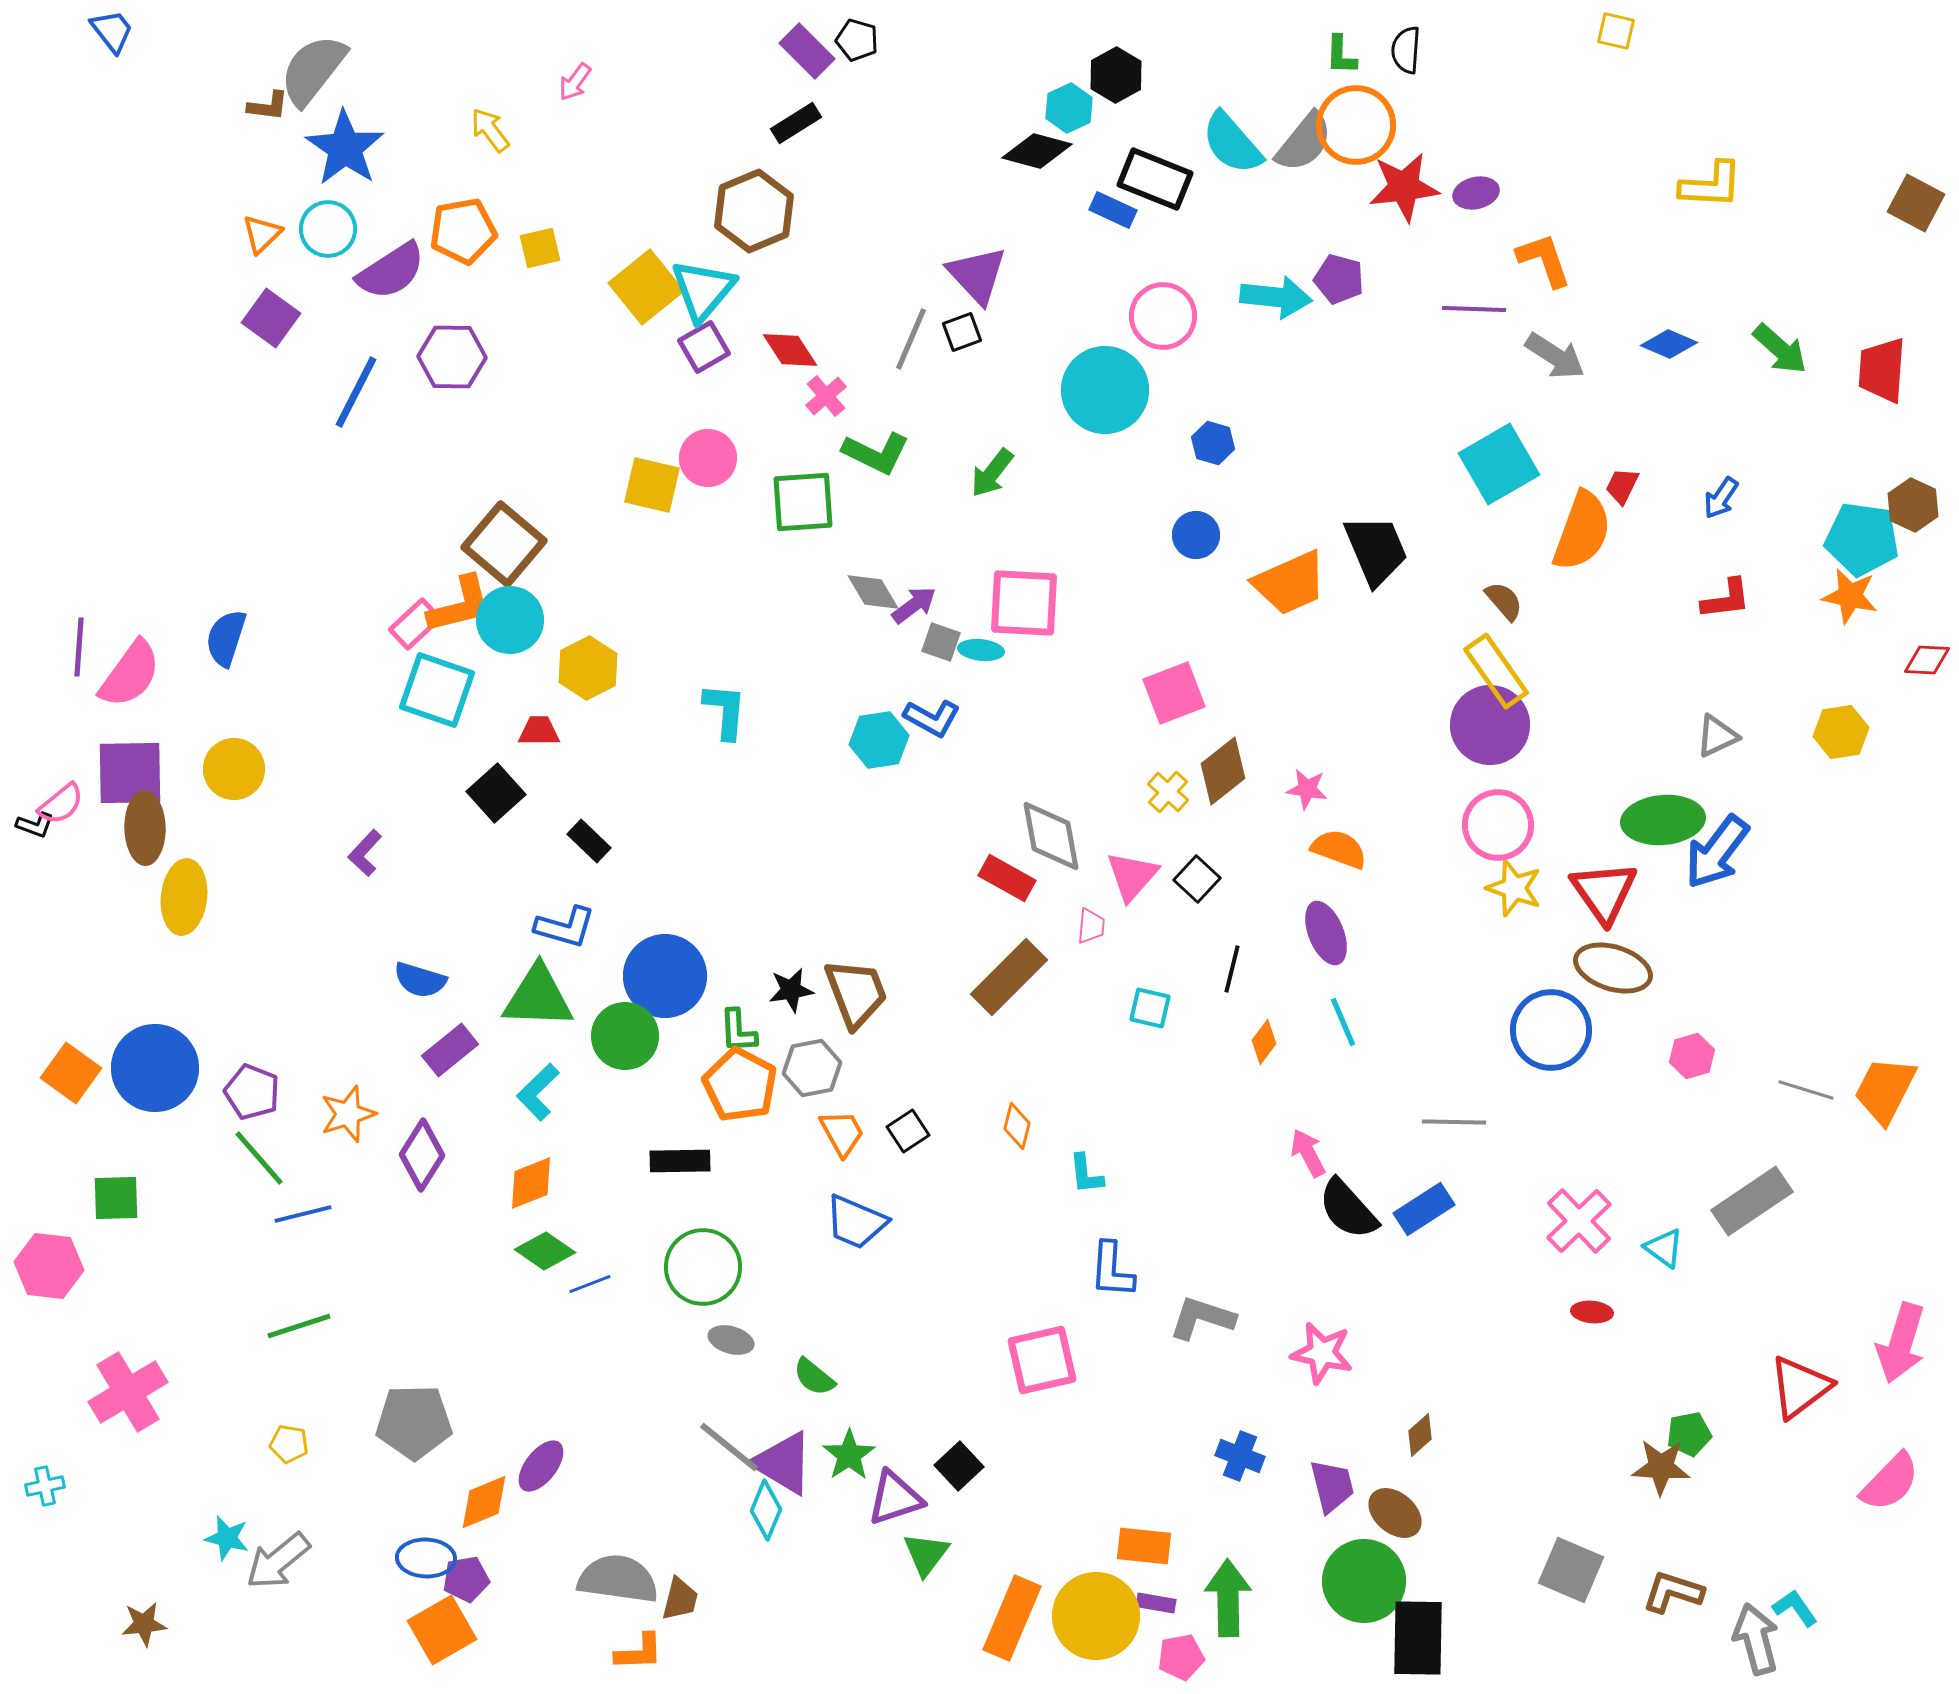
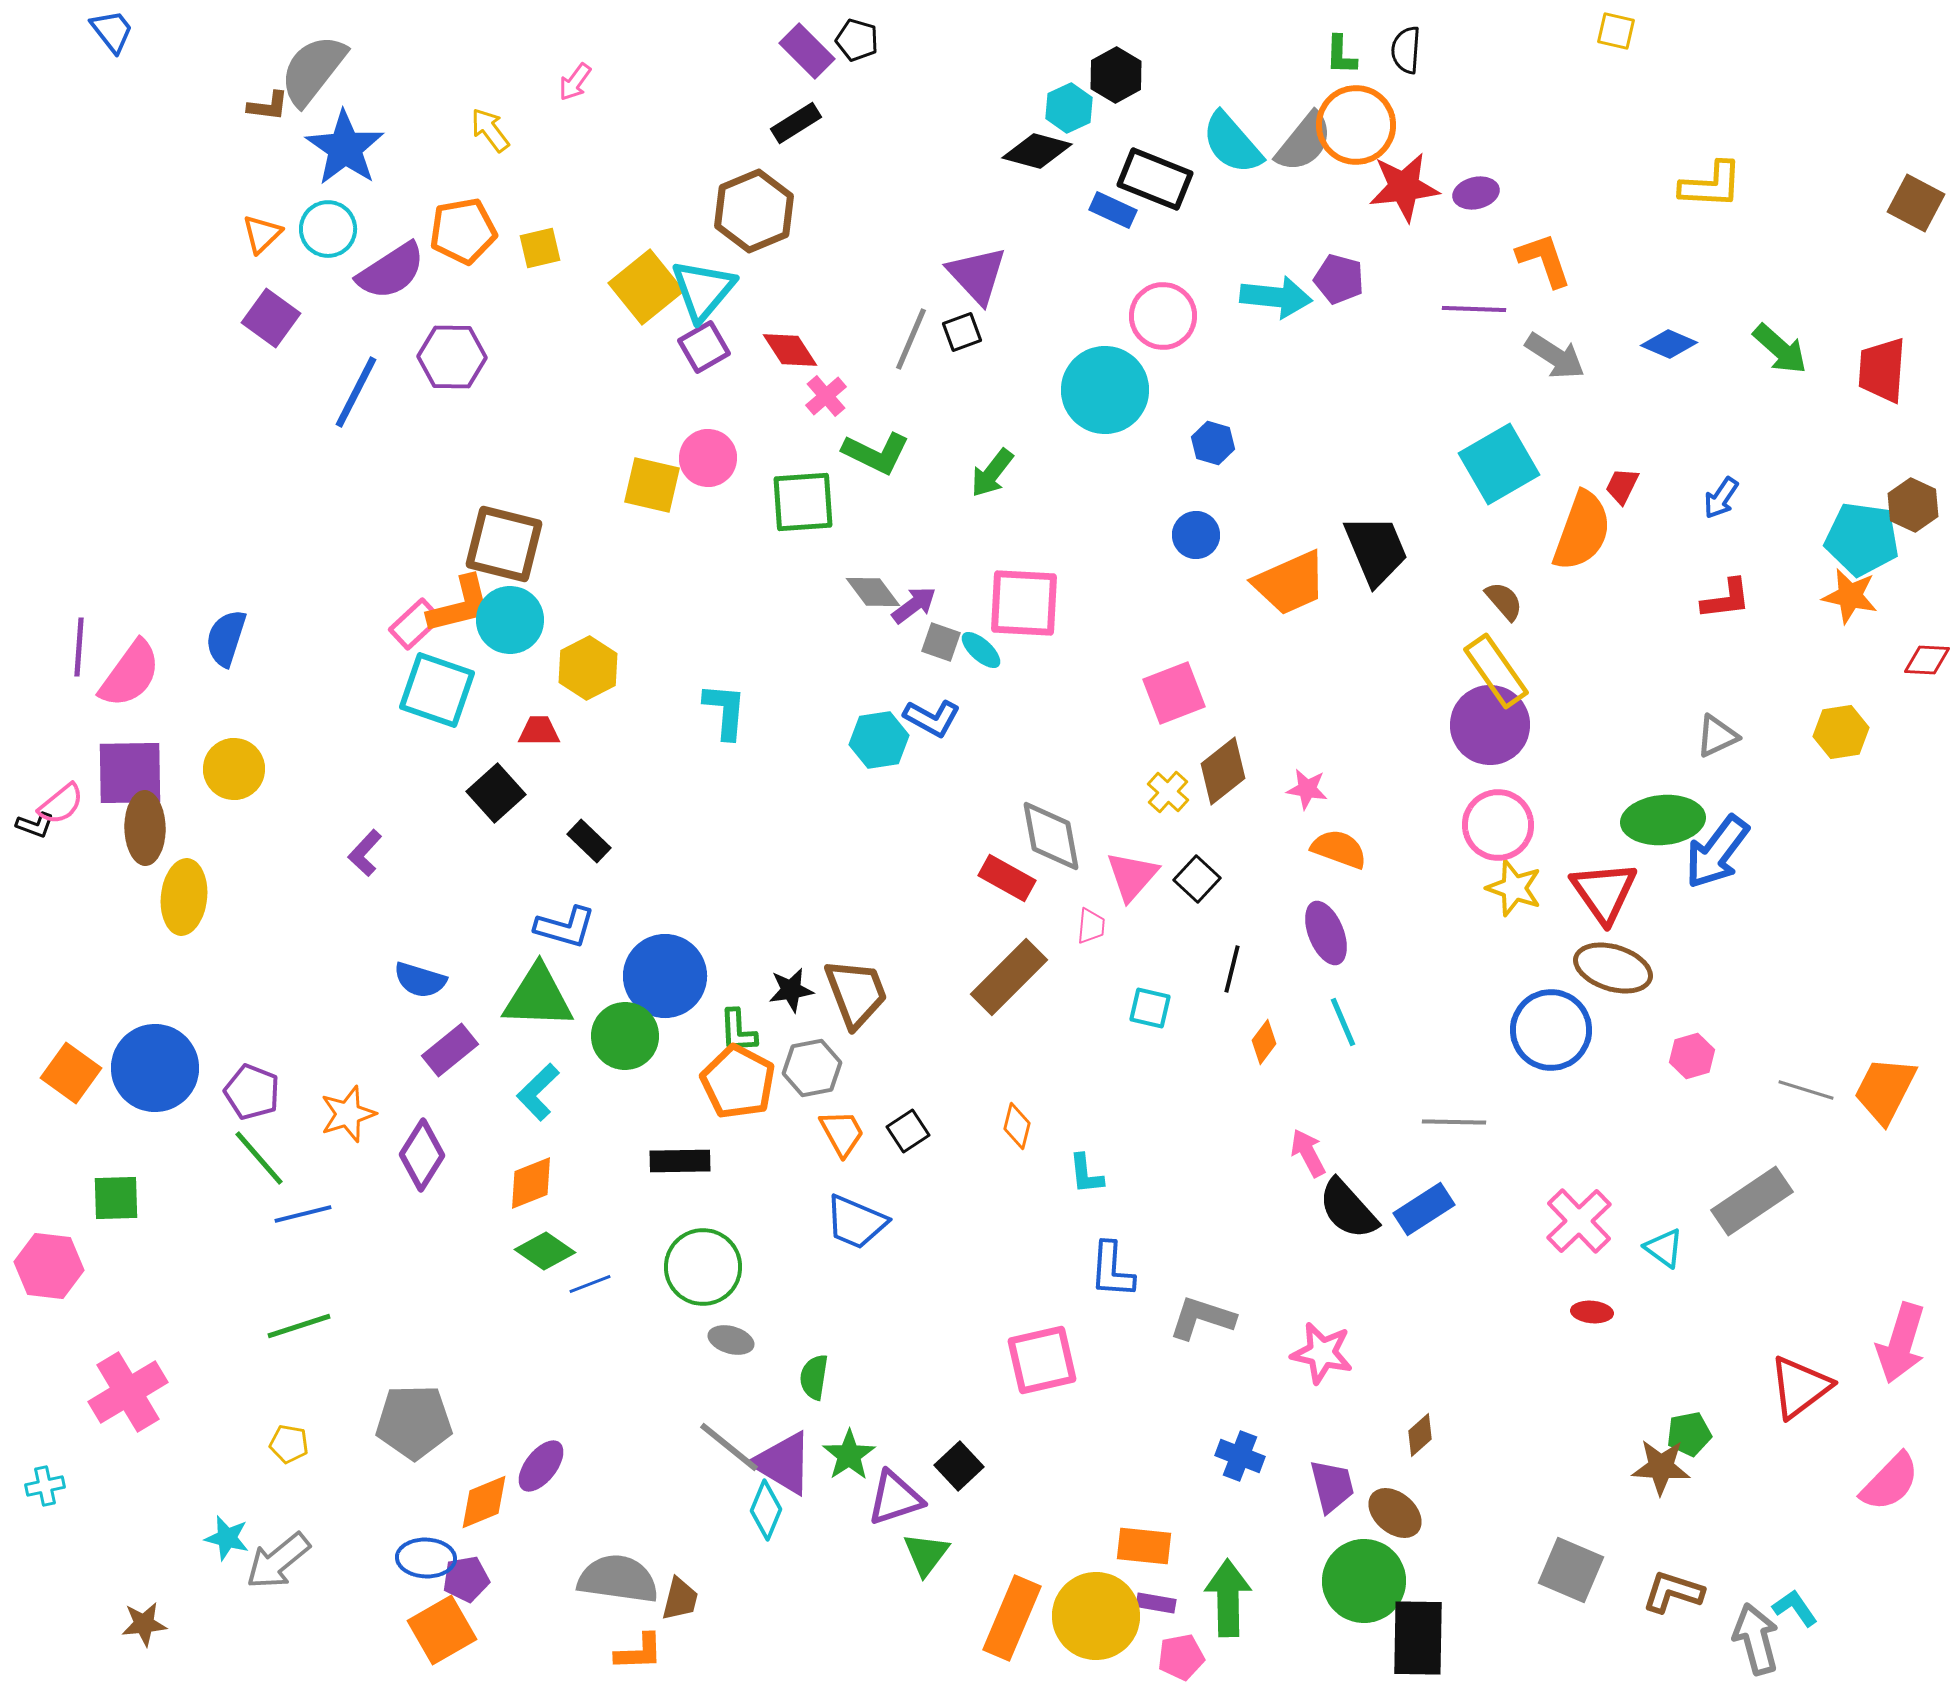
brown square at (504, 544): rotated 26 degrees counterclockwise
gray diamond at (873, 592): rotated 6 degrees counterclockwise
cyan ellipse at (981, 650): rotated 36 degrees clockwise
orange pentagon at (740, 1085): moved 2 px left, 3 px up
green semicircle at (814, 1377): rotated 60 degrees clockwise
